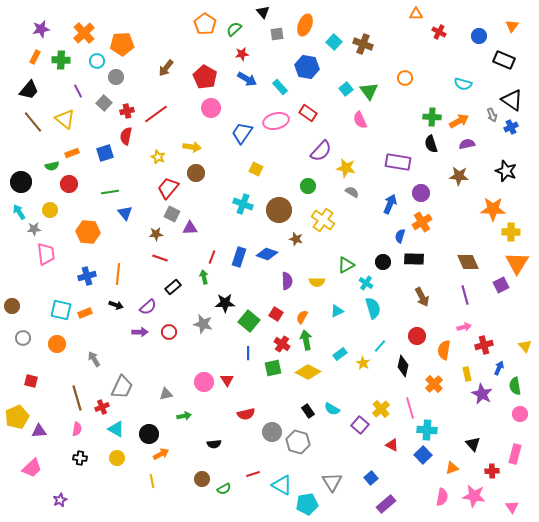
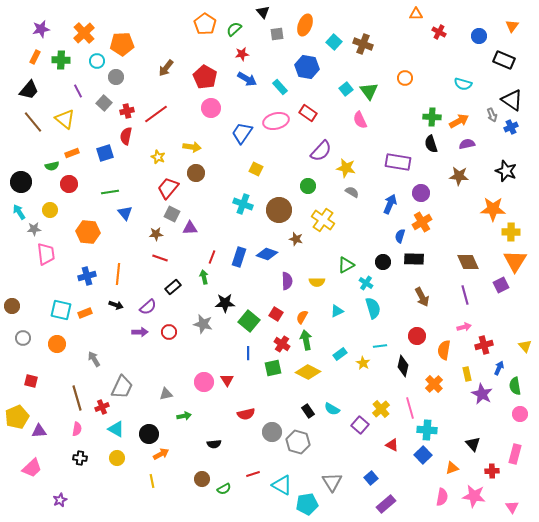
orange triangle at (517, 263): moved 2 px left, 2 px up
cyan line at (380, 346): rotated 40 degrees clockwise
